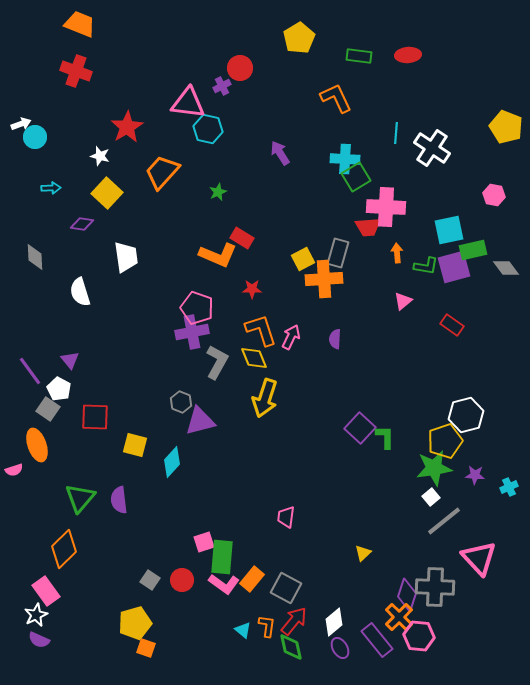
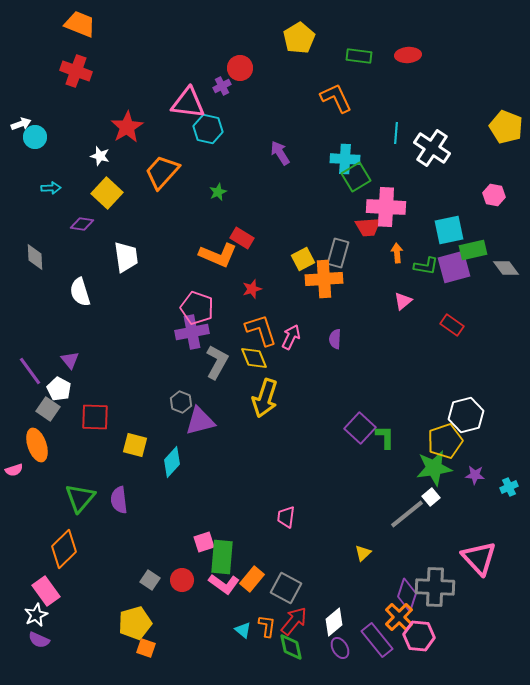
red star at (252, 289): rotated 18 degrees counterclockwise
gray line at (444, 521): moved 37 px left, 7 px up
